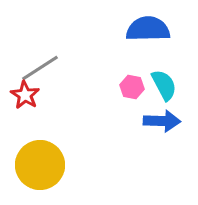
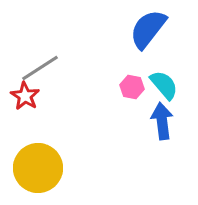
blue semicircle: rotated 51 degrees counterclockwise
cyan semicircle: rotated 12 degrees counterclockwise
red star: moved 1 px down
blue arrow: rotated 99 degrees counterclockwise
yellow circle: moved 2 px left, 3 px down
